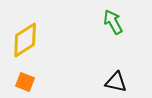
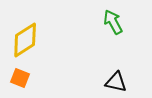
orange square: moved 5 px left, 4 px up
